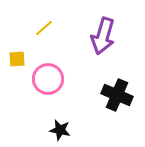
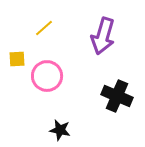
pink circle: moved 1 px left, 3 px up
black cross: moved 1 px down
